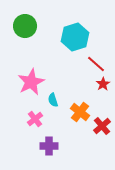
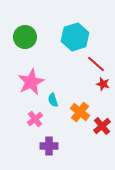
green circle: moved 11 px down
red star: rotated 24 degrees counterclockwise
